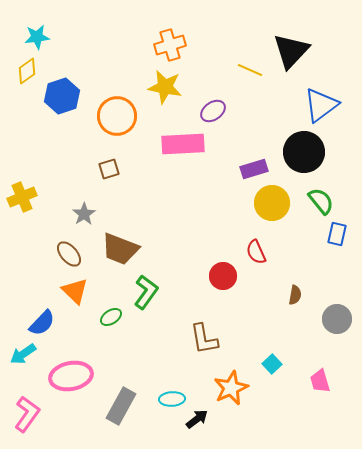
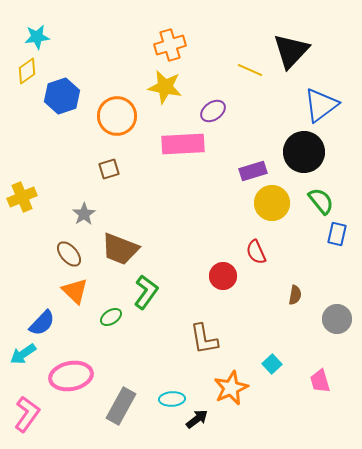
purple rectangle: moved 1 px left, 2 px down
